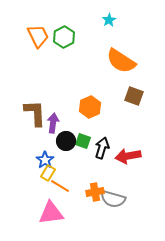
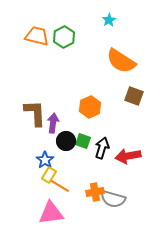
orange trapezoid: moved 1 px left; rotated 50 degrees counterclockwise
yellow rectangle: moved 1 px right, 2 px down
